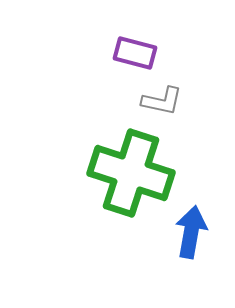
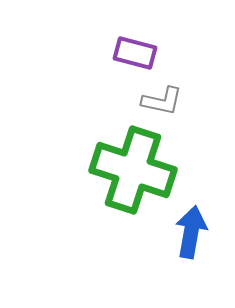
green cross: moved 2 px right, 3 px up
